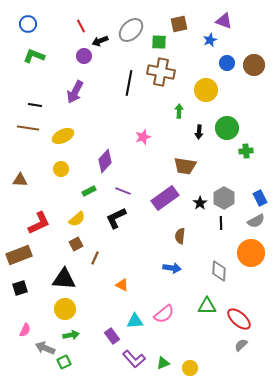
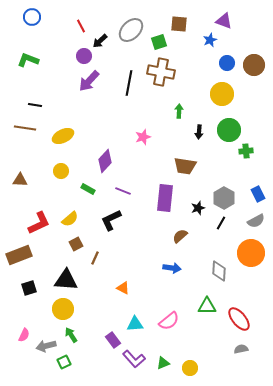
blue circle at (28, 24): moved 4 px right, 7 px up
brown square at (179, 24): rotated 18 degrees clockwise
black arrow at (100, 41): rotated 21 degrees counterclockwise
green square at (159, 42): rotated 21 degrees counterclockwise
green L-shape at (34, 56): moved 6 px left, 4 px down
yellow circle at (206, 90): moved 16 px right, 4 px down
purple arrow at (75, 92): moved 14 px right, 11 px up; rotated 15 degrees clockwise
brown line at (28, 128): moved 3 px left
green circle at (227, 128): moved 2 px right, 2 px down
yellow circle at (61, 169): moved 2 px down
green rectangle at (89, 191): moved 1 px left, 2 px up; rotated 56 degrees clockwise
purple rectangle at (165, 198): rotated 48 degrees counterclockwise
blue rectangle at (260, 198): moved 2 px left, 4 px up
black star at (200, 203): moved 2 px left, 5 px down; rotated 16 degrees clockwise
black L-shape at (116, 218): moved 5 px left, 2 px down
yellow semicircle at (77, 219): moved 7 px left
black line at (221, 223): rotated 32 degrees clockwise
brown semicircle at (180, 236): rotated 42 degrees clockwise
black triangle at (64, 279): moved 2 px right, 1 px down
orange triangle at (122, 285): moved 1 px right, 3 px down
black square at (20, 288): moved 9 px right
yellow circle at (65, 309): moved 2 px left
pink semicircle at (164, 314): moved 5 px right, 7 px down
red ellipse at (239, 319): rotated 10 degrees clockwise
cyan triangle at (135, 321): moved 3 px down
pink semicircle at (25, 330): moved 1 px left, 5 px down
green arrow at (71, 335): rotated 112 degrees counterclockwise
purple rectangle at (112, 336): moved 1 px right, 4 px down
gray semicircle at (241, 345): moved 4 px down; rotated 32 degrees clockwise
gray arrow at (45, 348): moved 1 px right, 2 px up; rotated 36 degrees counterclockwise
